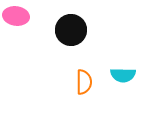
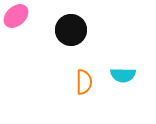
pink ellipse: rotated 50 degrees counterclockwise
